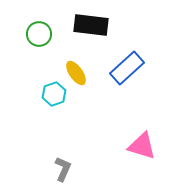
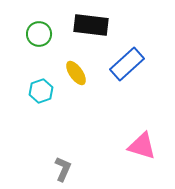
blue rectangle: moved 4 px up
cyan hexagon: moved 13 px left, 3 px up
